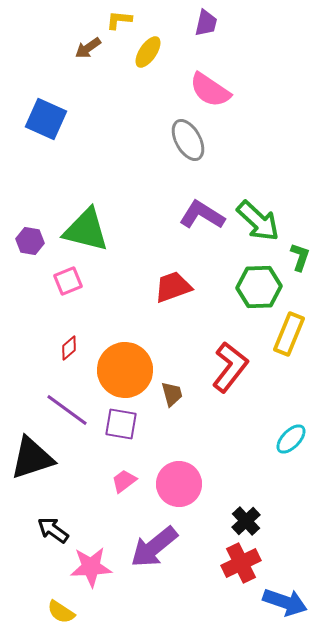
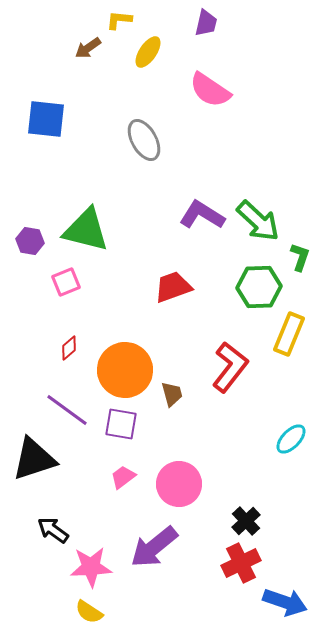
blue square: rotated 18 degrees counterclockwise
gray ellipse: moved 44 px left
pink square: moved 2 px left, 1 px down
black triangle: moved 2 px right, 1 px down
pink trapezoid: moved 1 px left, 4 px up
yellow semicircle: moved 28 px right
